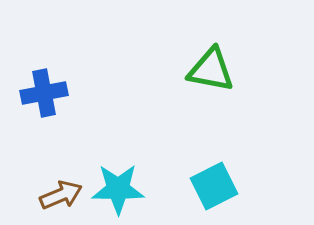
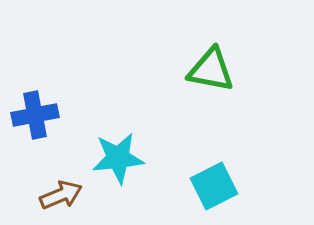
blue cross: moved 9 px left, 22 px down
cyan star: moved 31 px up; rotated 6 degrees counterclockwise
